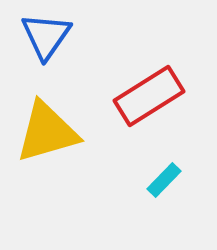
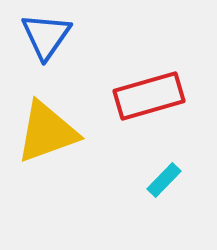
red rectangle: rotated 16 degrees clockwise
yellow triangle: rotated 4 degrees counterclockwise
